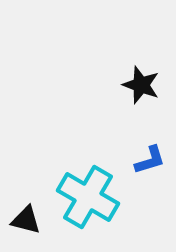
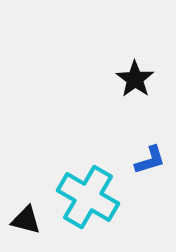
black star: moved 6 px left, 6 px up; rotated 15 degrees clockwise
